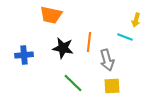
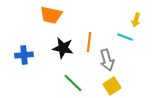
yellow square: rotated 30 degrees counterclockwise
